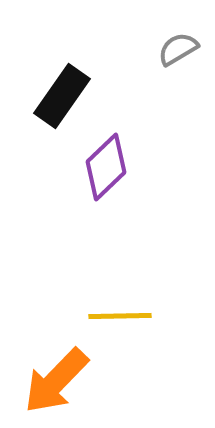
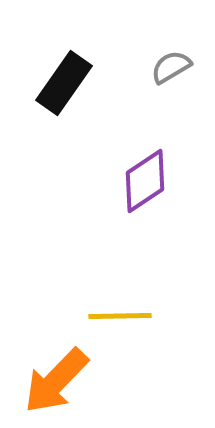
gray semicircle: moved 7 px left, 18 px down
black rectangle: moved 2 px right, 13 px up
purple diamond: moved 39 px right, 14 px down; rotated 10 degrees clockwise
